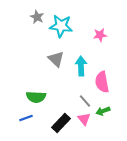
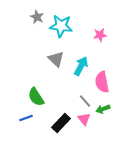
cyan arrow: rotated 30 degrees clockwise
green semicircle: rotated 54 degrees clockwise
green arrow: moved 2 px up
